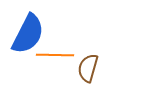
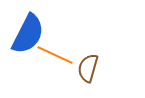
orange line: rotated 24 degrees clockwise
